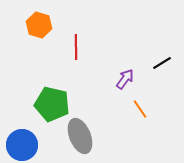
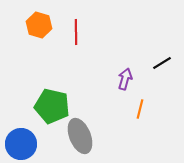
red line: moved 15 px up
purple arrow: rotated 20 degrees counterclockwise
green pentagon: moved 2 px down
orange line: rotated 48 degrees clockwise
blue circle: moved 1 px left, 1 px up
